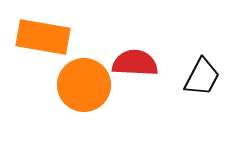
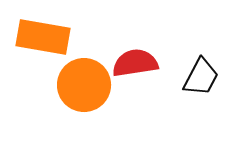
red semicircle: rotated 12 degrees counterclockwise
black trapezoid: moved 1 px left
